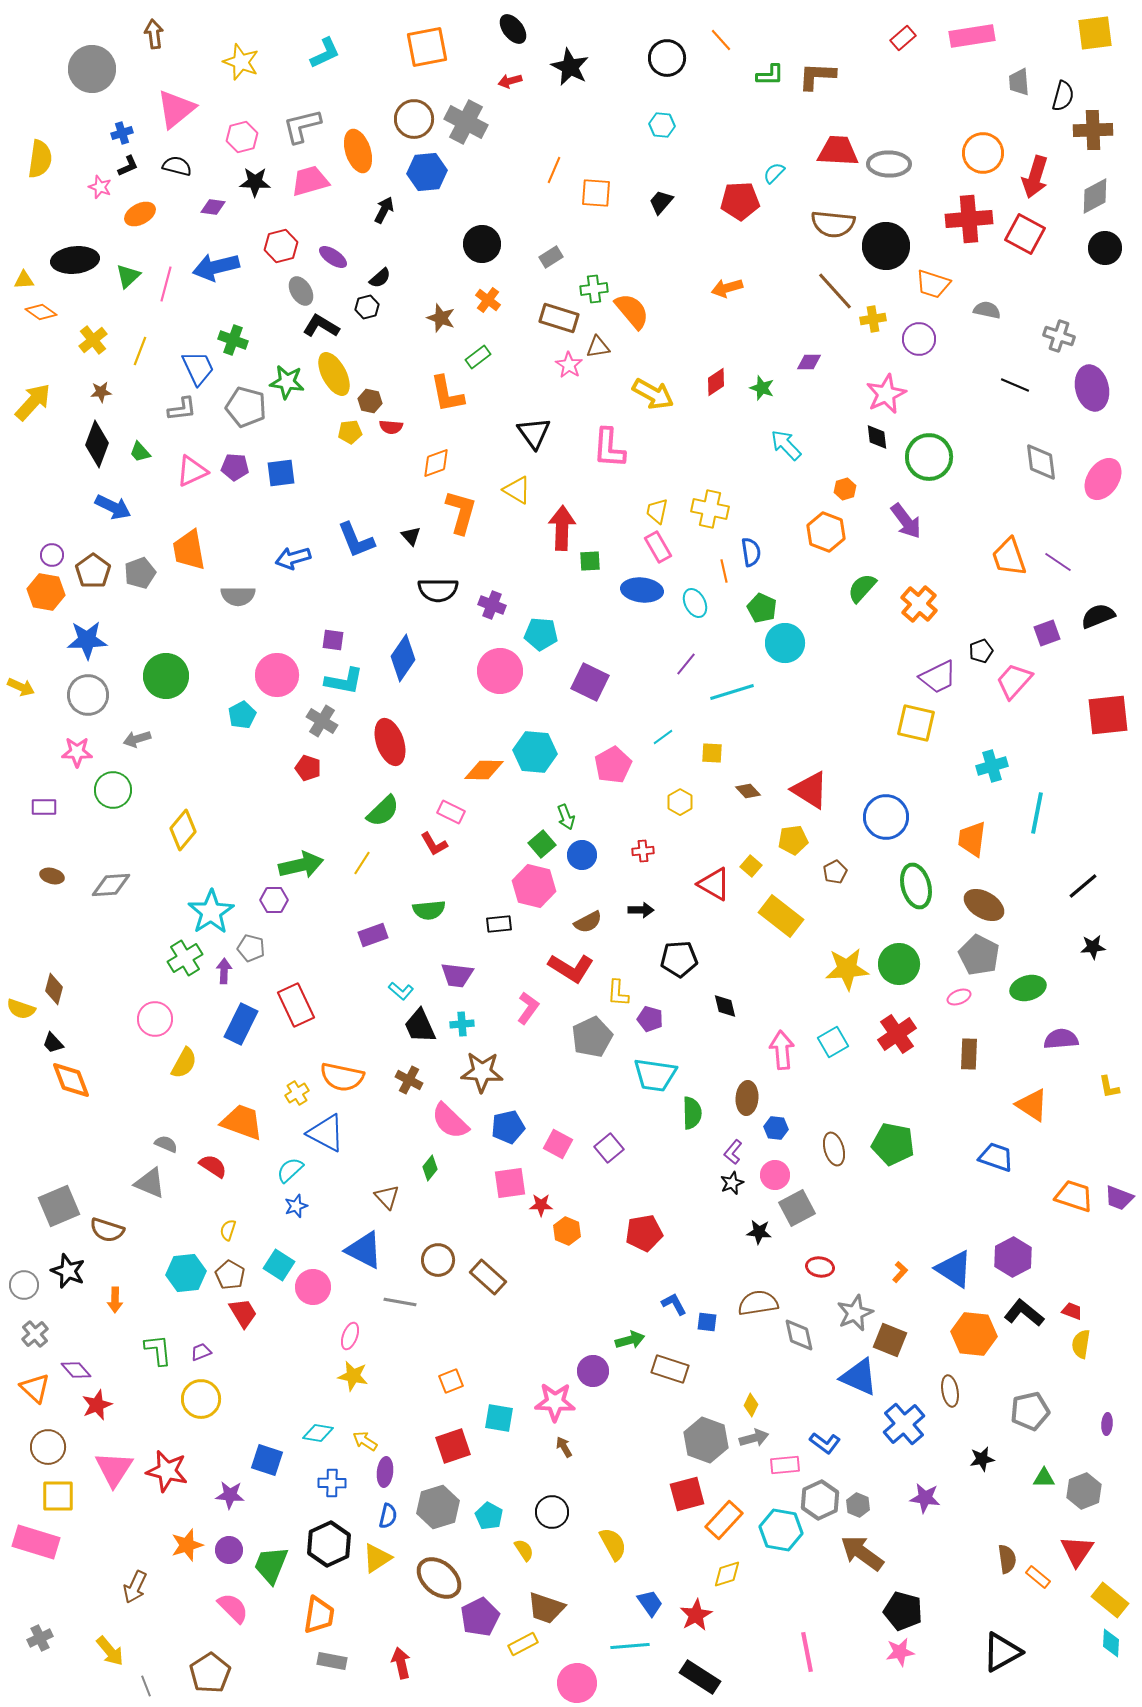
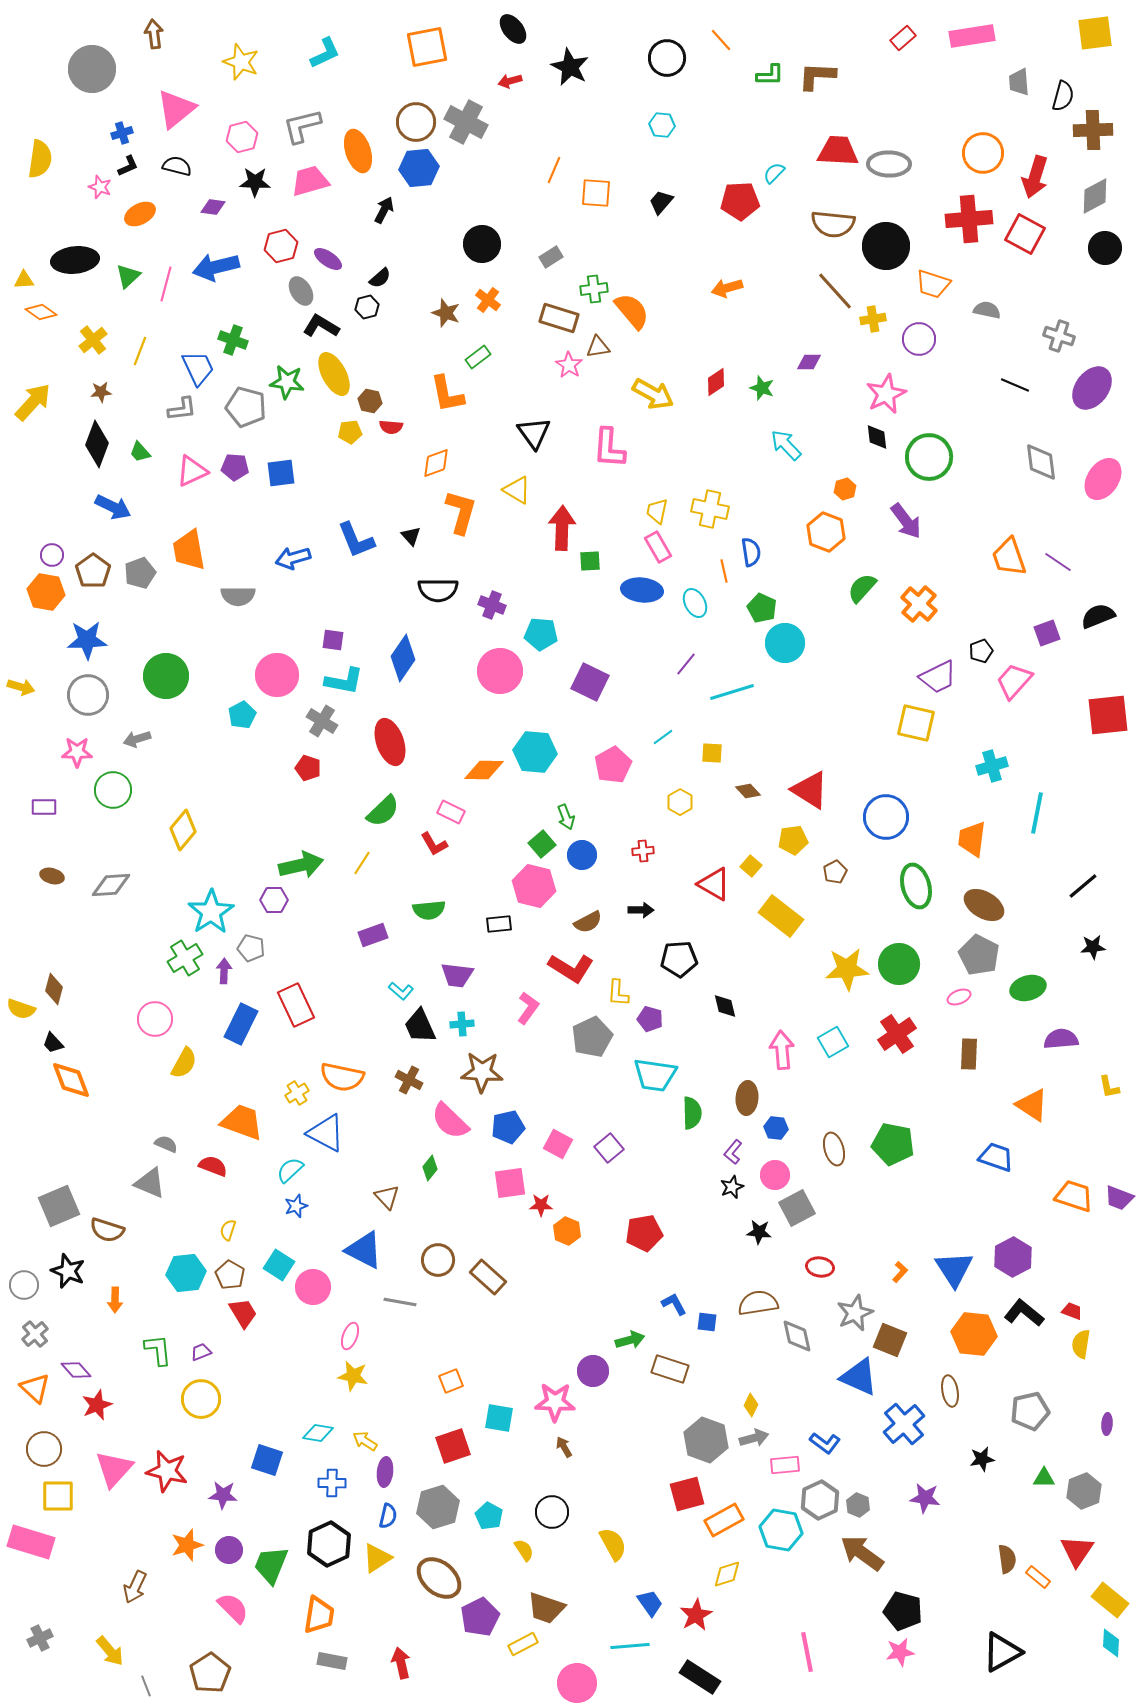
brown circle at (414, 119): moved 2 px right, 3 px down
blue hexagon at (427, 172): moved 8 px left, 4 px up
purple ellipse at (333, 257): moved 5 px left, 2 px down
brown star at (441, 318): moved 5 px right, 5 px up
purple ellipse at (1092, 388): rotated 51 degrees clockwise
yellow arrow at (21, 687): rotated 8 degrees counterclockwise
red semicircle at (213, 1166): rotated 12 degrees counterclockwise
black star at (732, 1183): moved 4 px down
blue triangle at (954, 1269): rotated 24 degrees clockwise
gray diamond at (799, 1335): moved 2 px left, 1 px down
brown circle at (48, 1447): moved 4 px left, 2 px down
pink triangle at (114, 1469): rotated 9 degrees clockwise
purple star at (230, 1495): moved 7 px left
orange rectangle at (724, 1520): rotated 18 degrees clockwise
pink rectangle at (36, 1542): moved 5 px left
